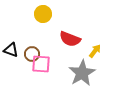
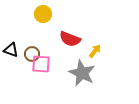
gray star: rotated 16 degrees counterclockwise
